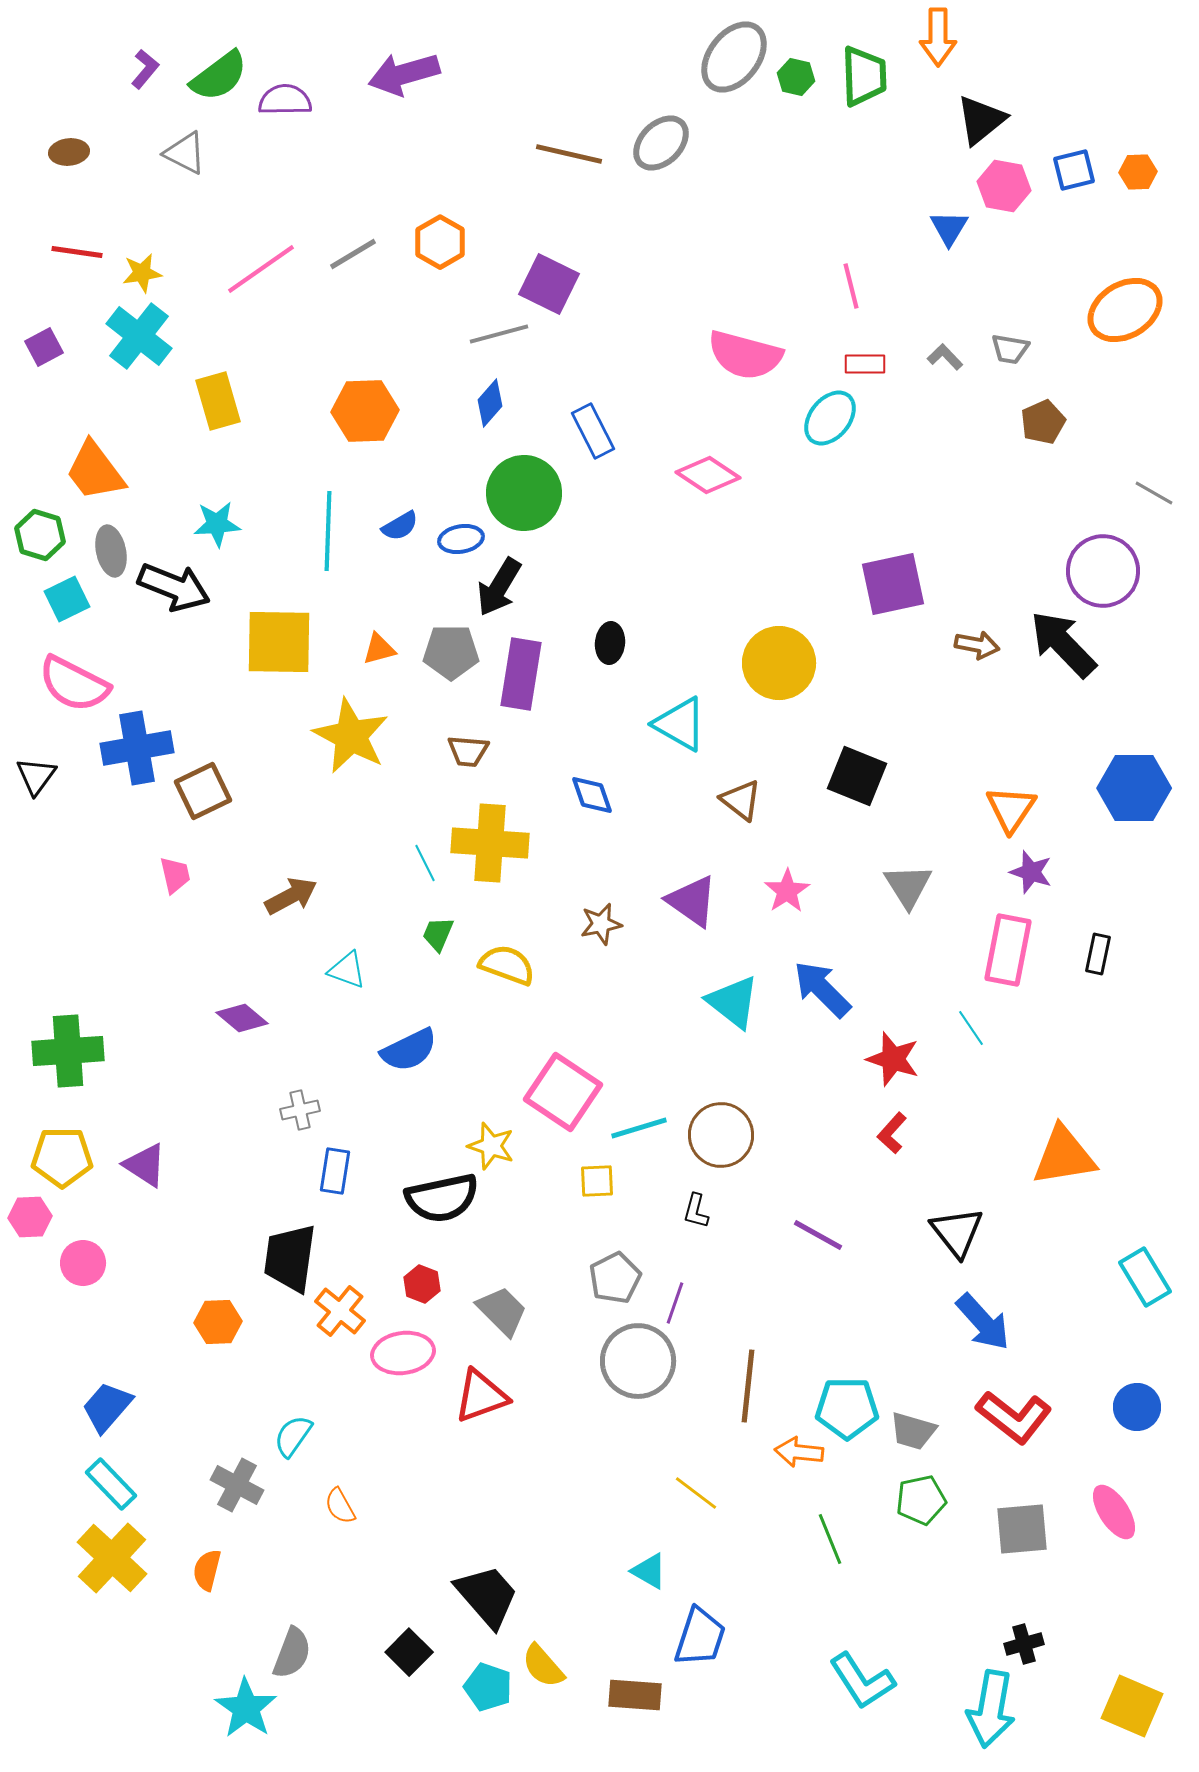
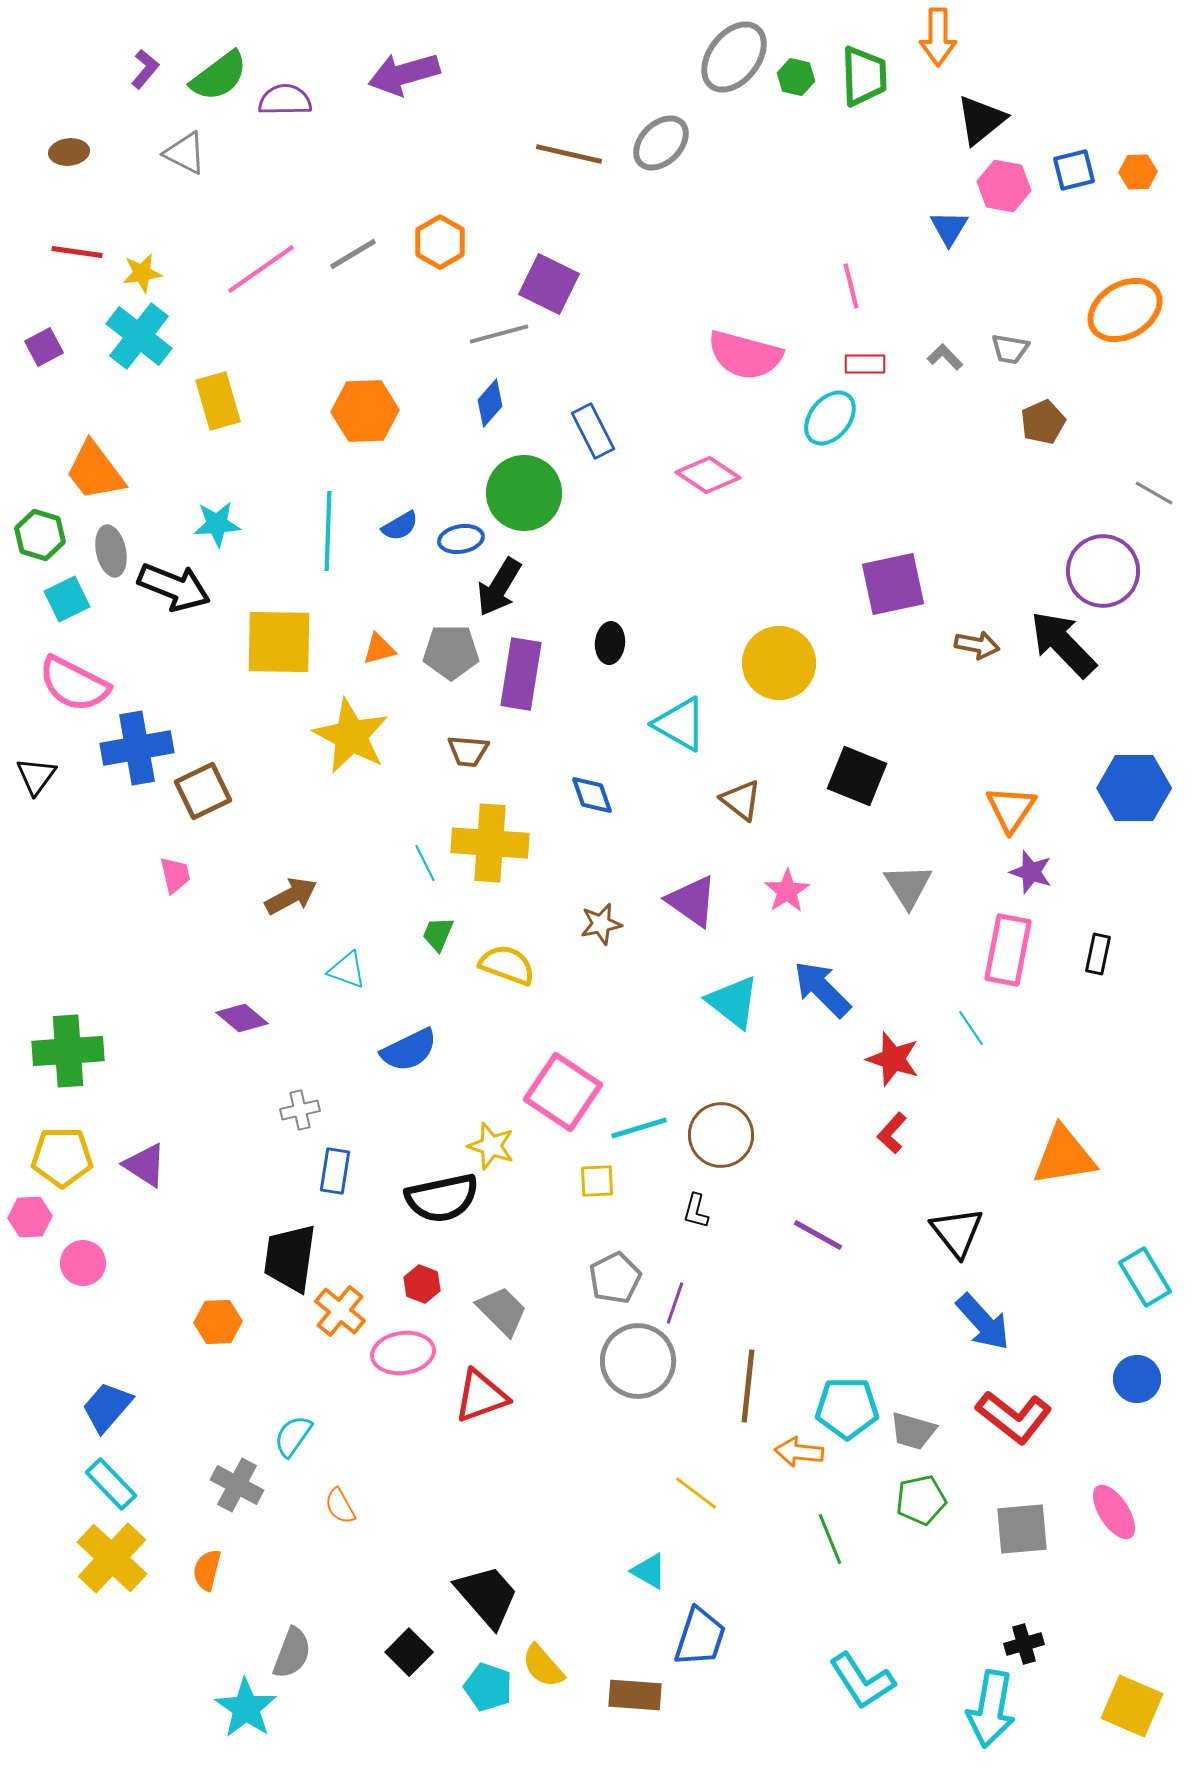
blue circle at (1137, 1407): moved 28 px up
